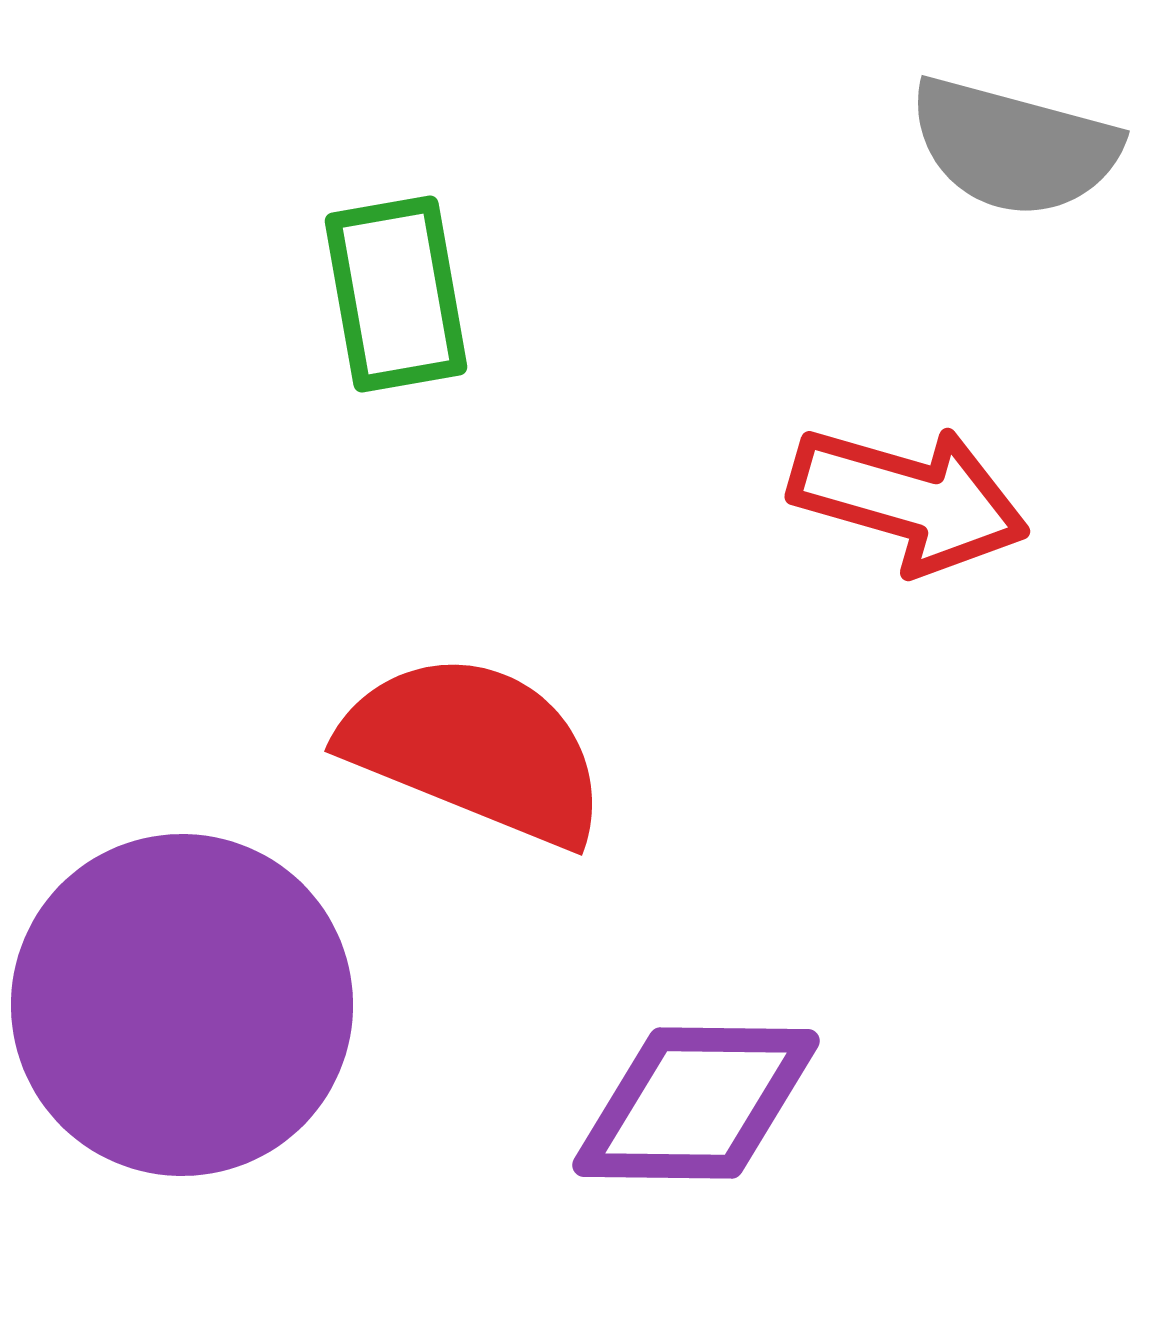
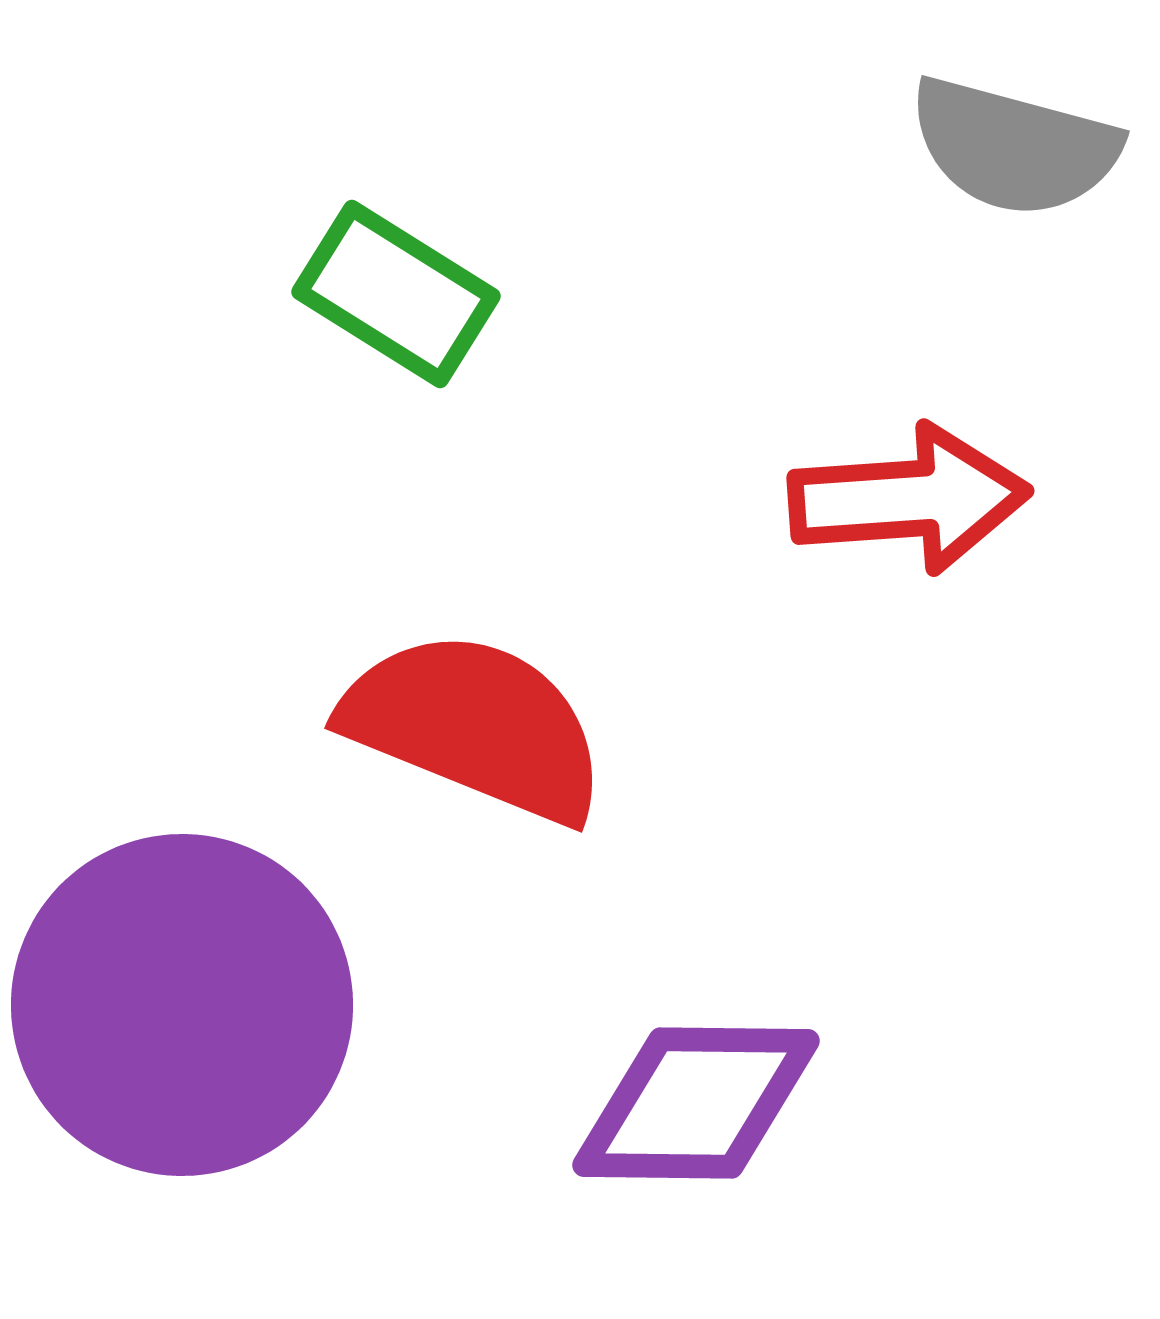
green rectangle: rotated 48 degrees counterclockwise
red arrow: rotated 20 degrees counterclockwise
red semicircle: moved 23 px up
